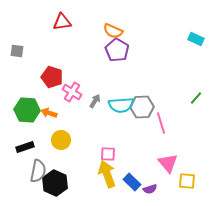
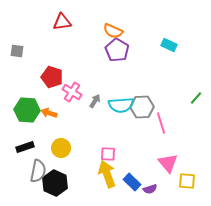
cyan rectangle: moved 27 px left, 6 px down
yellow circle: moved 8 px down
